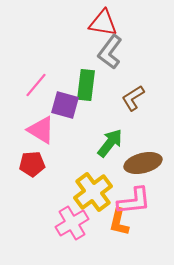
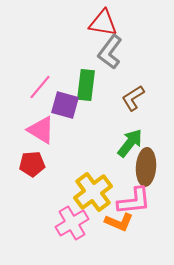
pink line: moved 4 px right, 2 px down
green arrow: moved 20 px right
brown ellipse: moved 3 px right, 4 px down; rotated 72 degrees counterclockwise
orange L-shape: rotated 80 degrees counterclockwise
